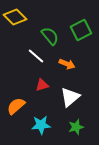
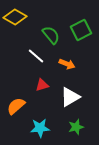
yellow diamond: rotated 15 degrees counterclockwise
green semicircle: moved 1 px right, 1 px up
white triangle: rotated 10 degrees clockwise
cyan star: moved 1 px left, 3 px down
